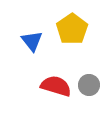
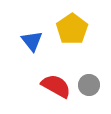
red semicircle: rotated 12 degrees clockwise
